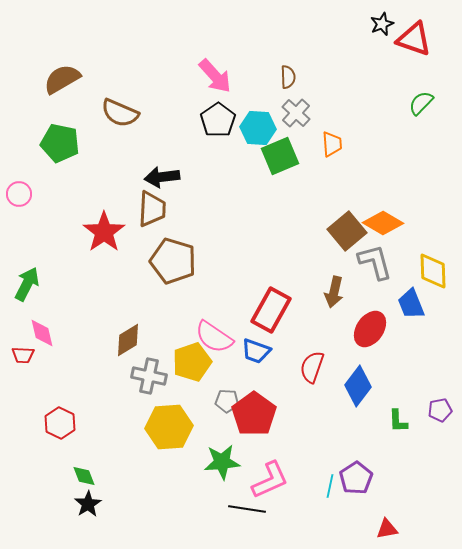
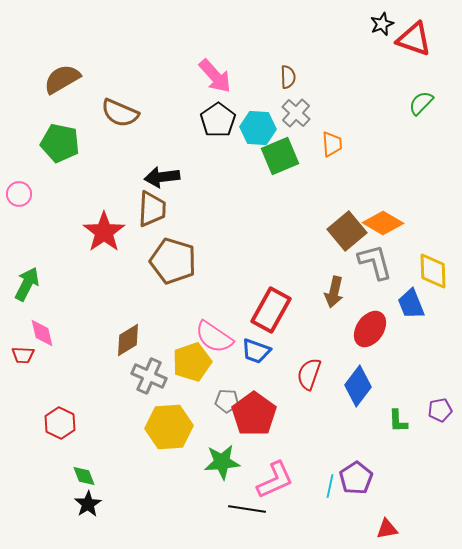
red semicircle at (312, 367): moved 3 px left, 7 px down
gray cross at (149, 376): rotated 12 degrees clockwise
pink L-shape at (270, 480): moved 5 px right
